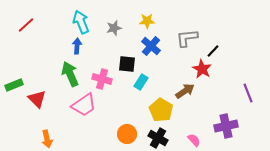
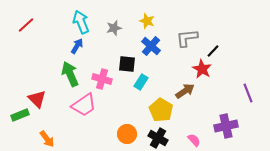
yellow star: rotated 21 degrees clockwise
blue arrow: rotated 28 degrees clockwise
green rectangle: moved 6 px right, 30 px down
orange arrow: rotated 24 degrees counterclockwise
